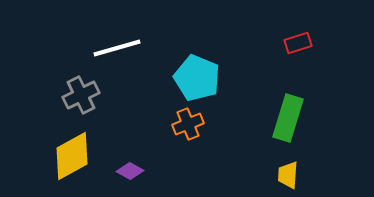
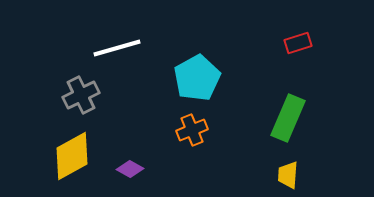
cyan pentagon: rotated 21 degrees clockwise
green rectangle: rotated 6 degrees clockwise
orange cross: moved 4 px right, 6 px down
purple diamond: moved 2 px up
